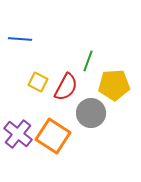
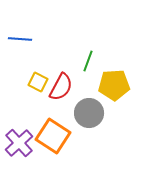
red semicircle: moved 5 px left
gray circle: moved 2 px left
purple cross: moved 1 px right, 9 px down; rotated 8 degrees clockwise
